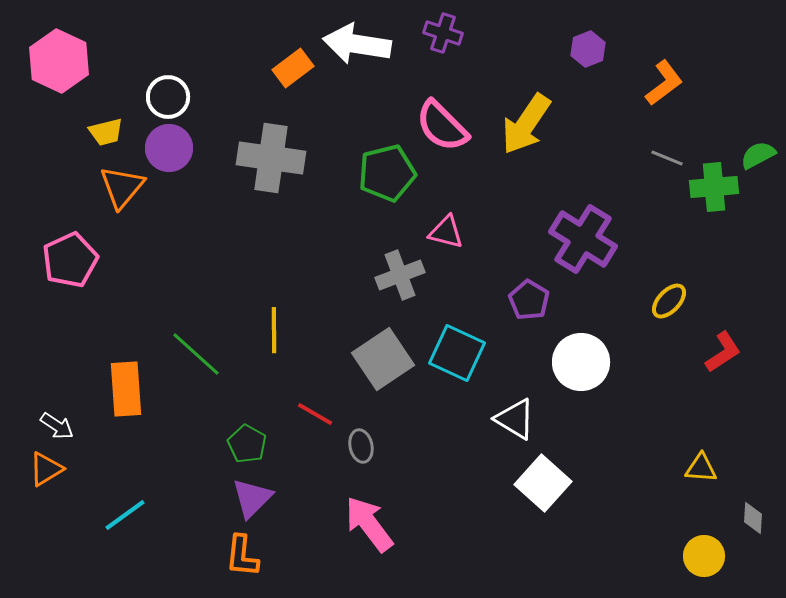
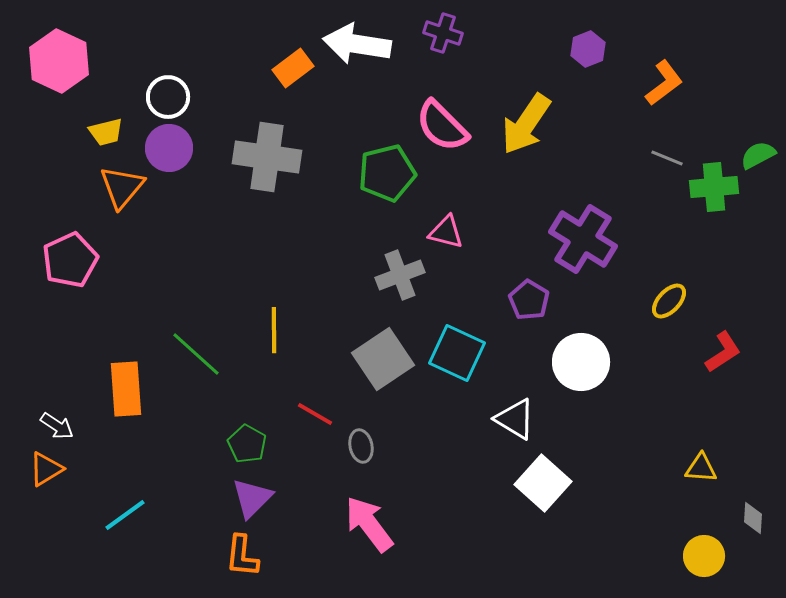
gray cross at (271, 158): moved 4 px left, 1 px up
